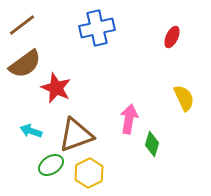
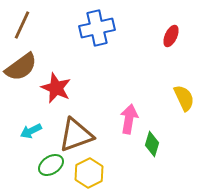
brown line: rotated 28 degrees counterclockwise
red ellipse: moved 1 px left, 1 px up
brown semicircle: moved 4 px left, 3 px down
cyan arrow: rotated 45 degrees counterclockwise
